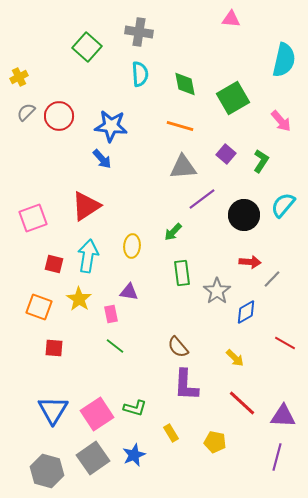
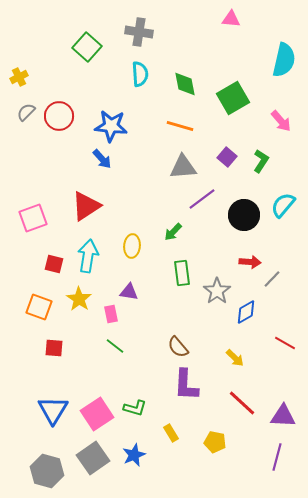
purple square at (226, 154): moved 1 px right, 3 px down
